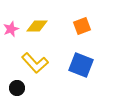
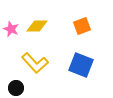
pink star: rotated 28 degrees counterclockwise
black circle: moved 1 px left
